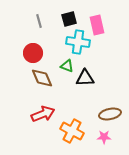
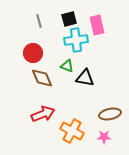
cyan cross: moved 2 px left, 2 px up; rotated 15 degrees counterclockwise
black triangle: rotated 12 degrees clockwise
